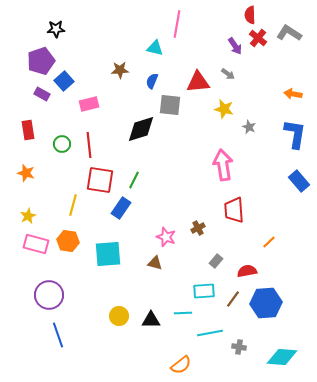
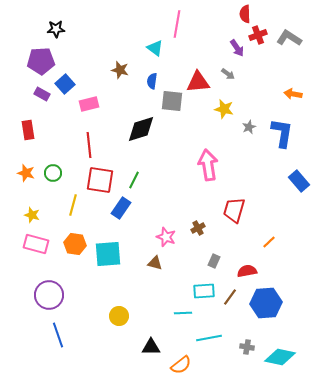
red semicircle at (250, 15): moved 5 px left, 1 px up
gray L-shape at (289, 33): moved 5 px down
red cross at (258, 38): moved 3 px up; rotated 30 degrees clockwise
purple arrow at (235, 46): moved 2 px right, 2 px down
cyan triangle at (155, 48): rotated 24 degrees clockwise
purple pentagon at (41, 61): rotated 16 degrees clockwise
brown star at (120, 70): rotated 18 degrees clockwise
blue square at (64, 81): moved 1 px right, 3 px down
blue semicircle at (152, 81): rotated 14 degrees counterclockwise
gray square at (170, 105): moved 2 px right, 4 px up
gray star at (249, 127): rotated 24 degrees clockwise
blue L-shape at (295, 134): moved 13 px left, 1 px up
green circle at (62, 144): moved 9 px left, 29 px down
pink arrow at (223, 165): moved 15 px left
red trapezoid at (234, 210): rotated 20 degrees clockwise
yellow star at (28, 216): moved 4 px right, 1 px up; rotated 28 degrees counterclockwise
orange hexagon at (68, 241): moved 7 px right, 3 px down
gray rectangle at (216, 261): moved 2 px left; rotated 16 degrees counterclockwise
brown line at (233, 299): moved 3 px left, 2 px up
black triangle at (151, 320): moved 27 px down
cyan line at (210, 333): moved 1 px left, 5 px down
gray cross at (239, 347): moved 8 px right
cyan diamond at (282, 357): moved 2 px left; rotated 8 degrees clockwise
